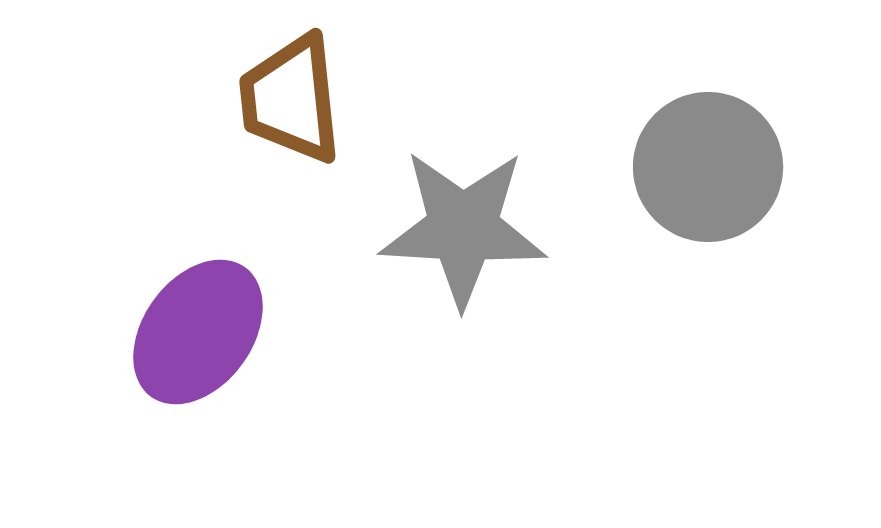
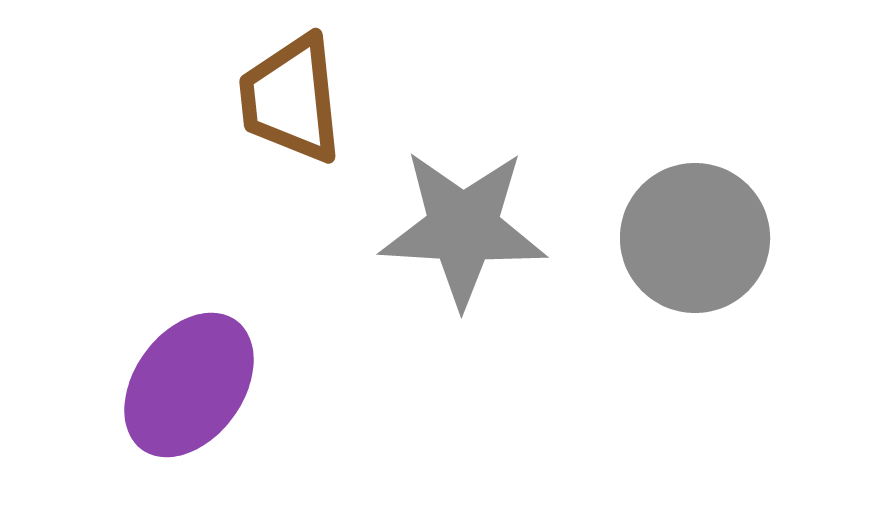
gray circle: moved 13 px left, 71 px down
purple ellipse: moved 9 px left, 53 px down
